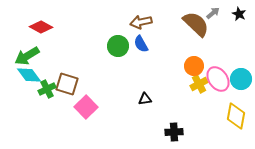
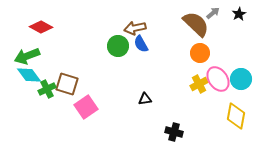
black star: rotated 16 degrees clockwise
brown arrow: moved 6 px left, 6 px down
green arrow: rotated 10 degrees clockwise
orange circle: moved 6 px right, 13 px up
pink square: rotated 10 degrees clockwise
black cross: rotated 18 degrees clockwise
